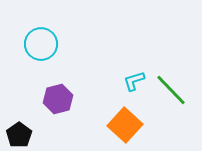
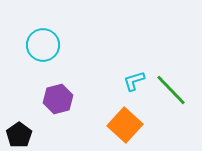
cyan circle: moved 2 px right, 1 px down
